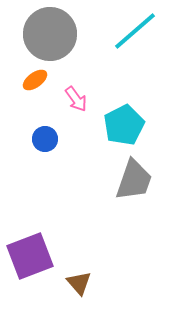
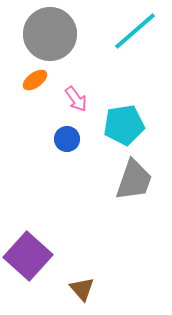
cyan pentagon: rotated 18 degrees clockwise
blue circle: moved 22 px right
purple square: moved 2 px left; rotated 27 degrees counterclockwise
brown triangle: moved 3 px right, 6 px down
